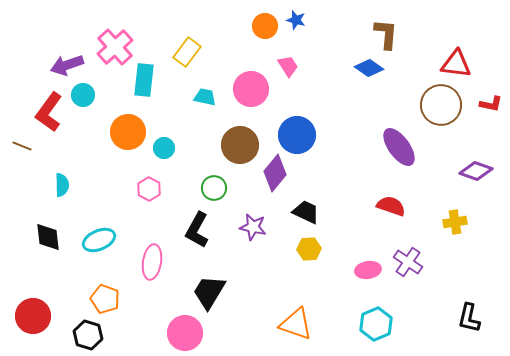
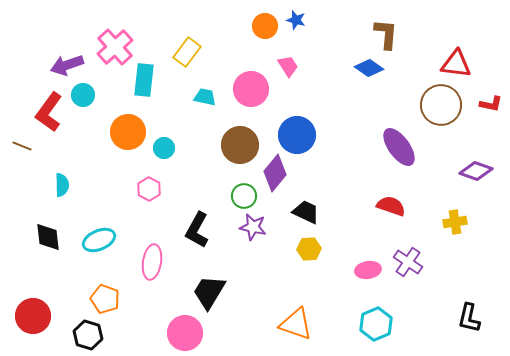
green circle at (214, 188): moved 30 px right, 8 px down
